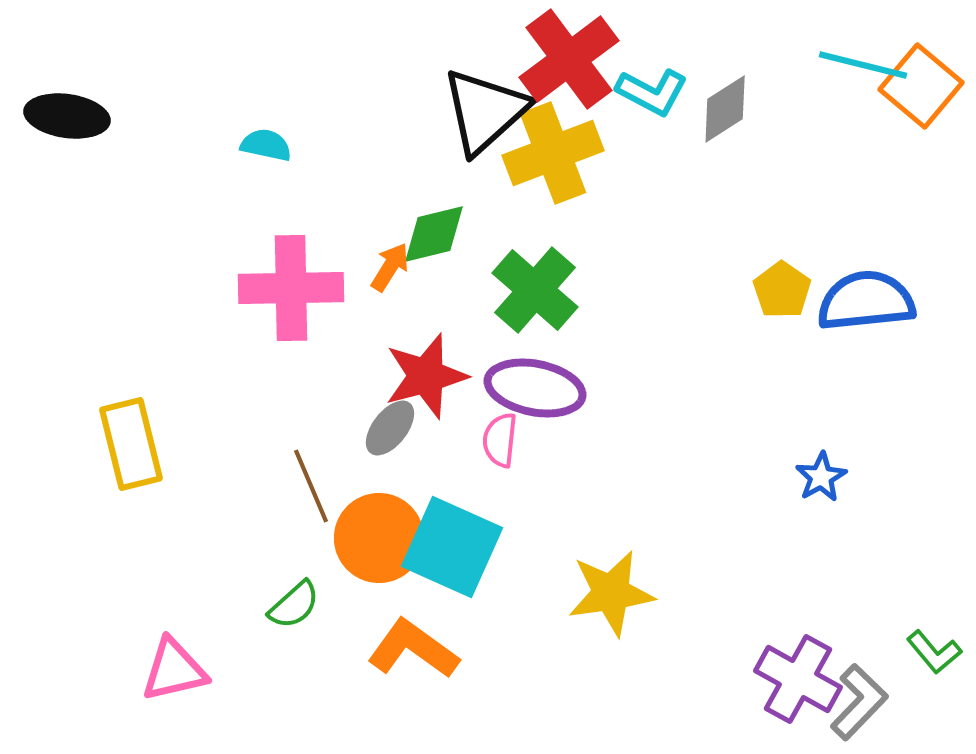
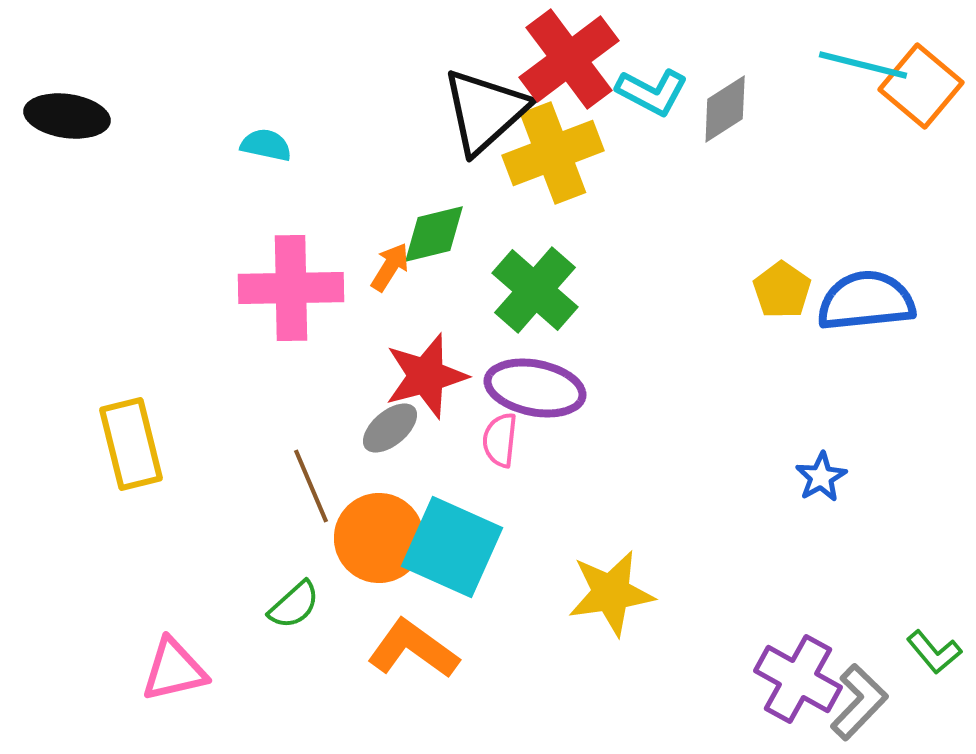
gray ellipse: rotated 12 degrees clockwise
